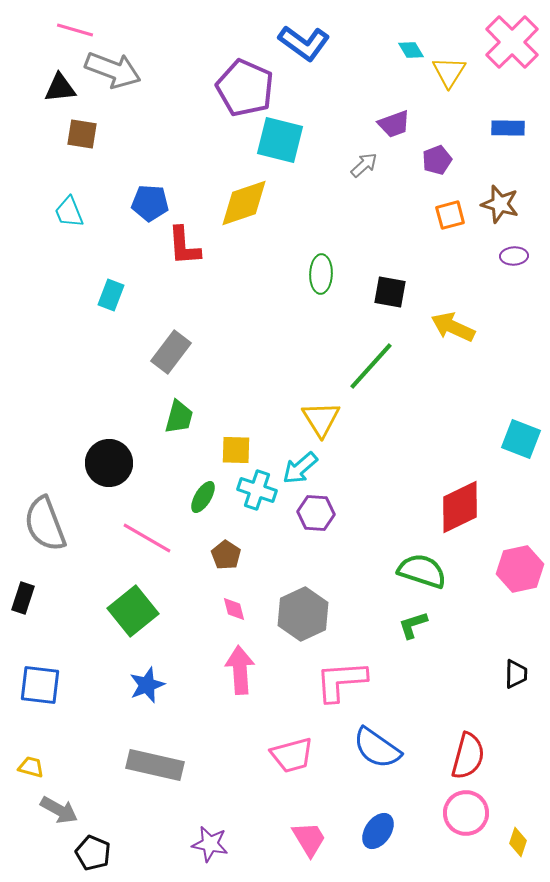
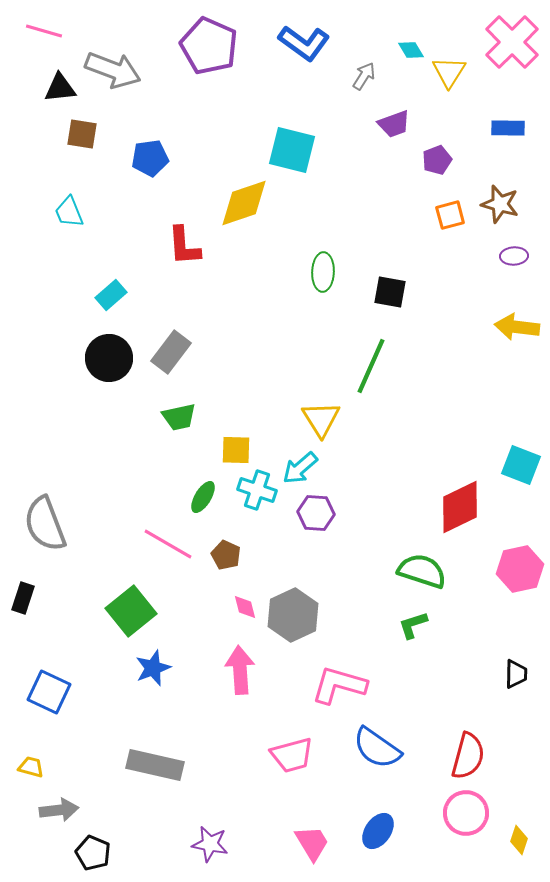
pink line at (75, 30): moved 31 px left, 1 px down
purple pentagon at (245, 88): moved 36 px left, 42 px up
cyan square at (280, 140): moved 12 px right, 10 px down
gray arrow at (364, 165): moved 89 px up; rotated 16 degrees counterclockwise
blue pentagon at (150, 203): moved 45 px up; rotated 12 degrees counterclockwise
green ellipse at (321, 274): moved 2 px right, 2 px up
cyan rectangle at (111, 295): rotated 28 degrees clockwise
yellow arrow at (453, 327): moved 64 px right; rotated 18 degrees counterclockwise
green line at (371, 366): rotated 18 degrees counterclockwise
green trapezoid at (179, 417): rotated 63 degrees clockwise
cyan square at (521, 439): moved 26 px down
black circle at (109, 463): moved 105 px up
pink line at (147, 538): moved 21 px right, 6 px down
brown pentagon at (226, 555): rotated 8 degrees counterclockwise
pink diamond at (234, 609): moved 11 px right, 2 px up
green square at (133, 611): moved 2 px left
gray hexagon at (303, 614): moved 10 px left, 1 px down
pink L-shape at (341, 681): moved 2 px left, 4 px down; rotated 20 degrees clockwise
blue square at (40, 685): moved 9 px right, 7 px down; rotated 18 degrees clockwise
blue star at (147, 685): moved 6 px right, 17 px up
gray arrow at (59, 810): rotated 36 degrees counterclockwise
pink trapezoid at (309, 839): moved 3 px right, 4 px down
yellow diamond at (518, 842): moved 1 px right, 2 px up
